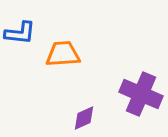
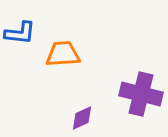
purple cross: rotated 9 degrees counterclockwise
purple diamond: moved 2 px left
